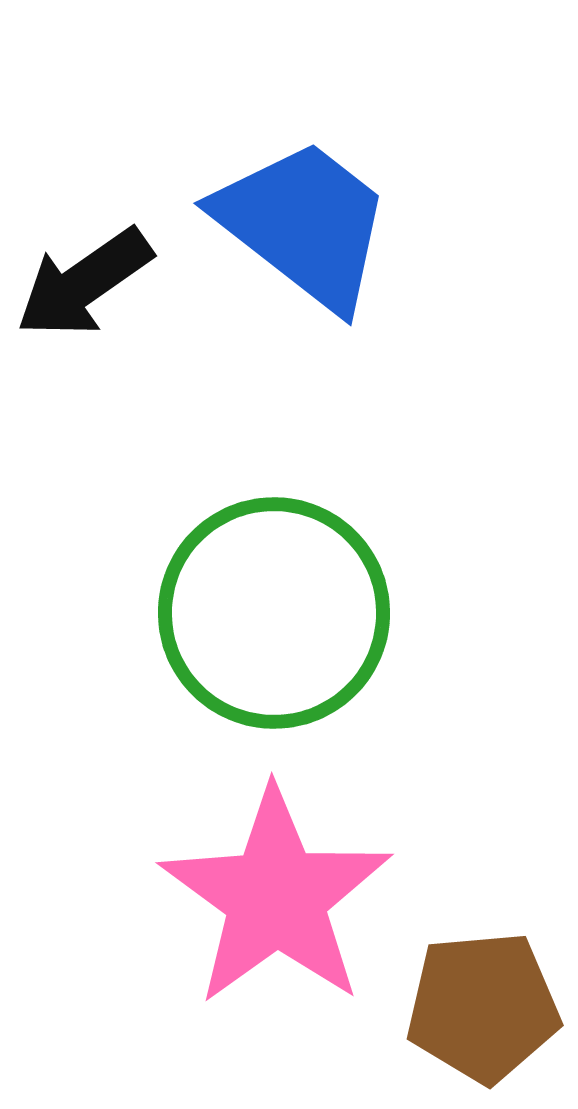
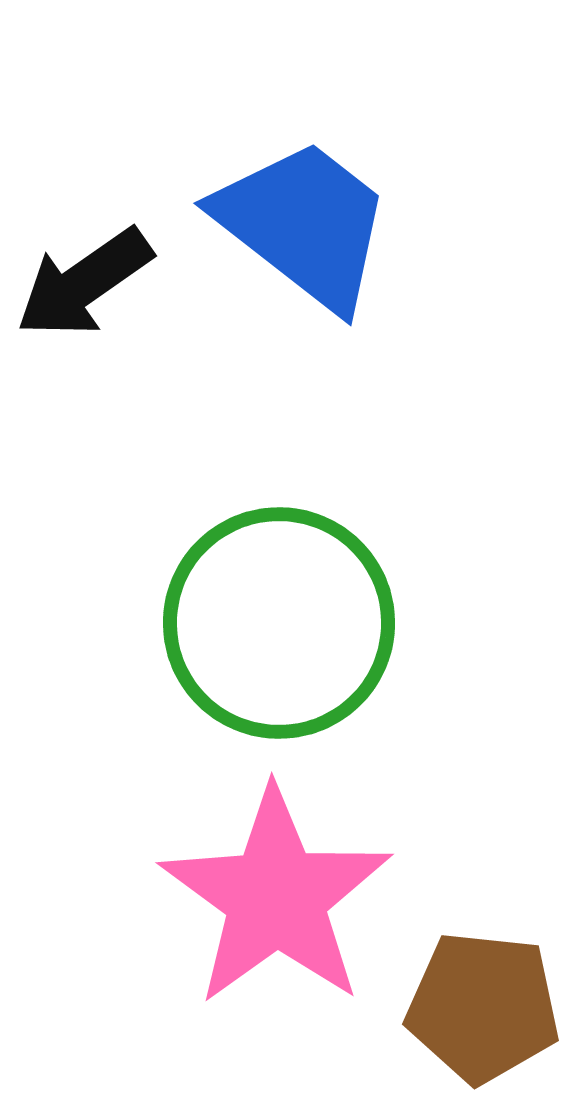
green circle: moved 5 px right, 10 px down
brown pentagon: rotated 11 degrees clockwise
